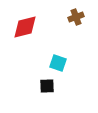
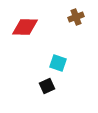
red diamond: rotated 16 degrees clockwise
black square: rotated 21 degrees counterclockwise
